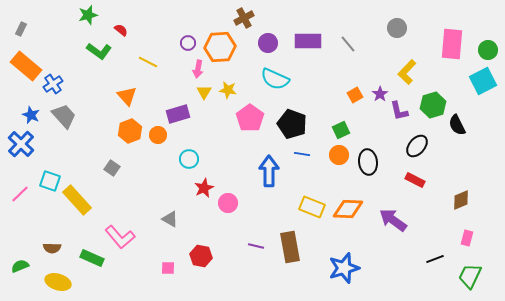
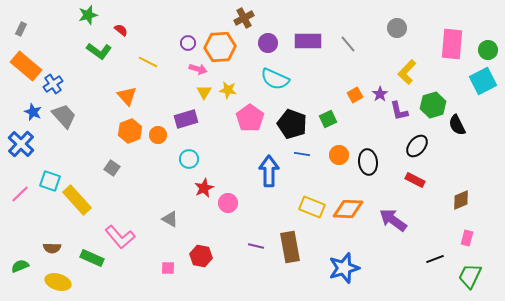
pink arrow at (198, 69): rotated 84 degrees counterclockwise
purple rectangle at (178, 114): moved 8 px right, 5 px down
blue star at (31, 115): moved 2 px right, 3 px up
green square at (341, 130): moved 13 px left, 11 px up
